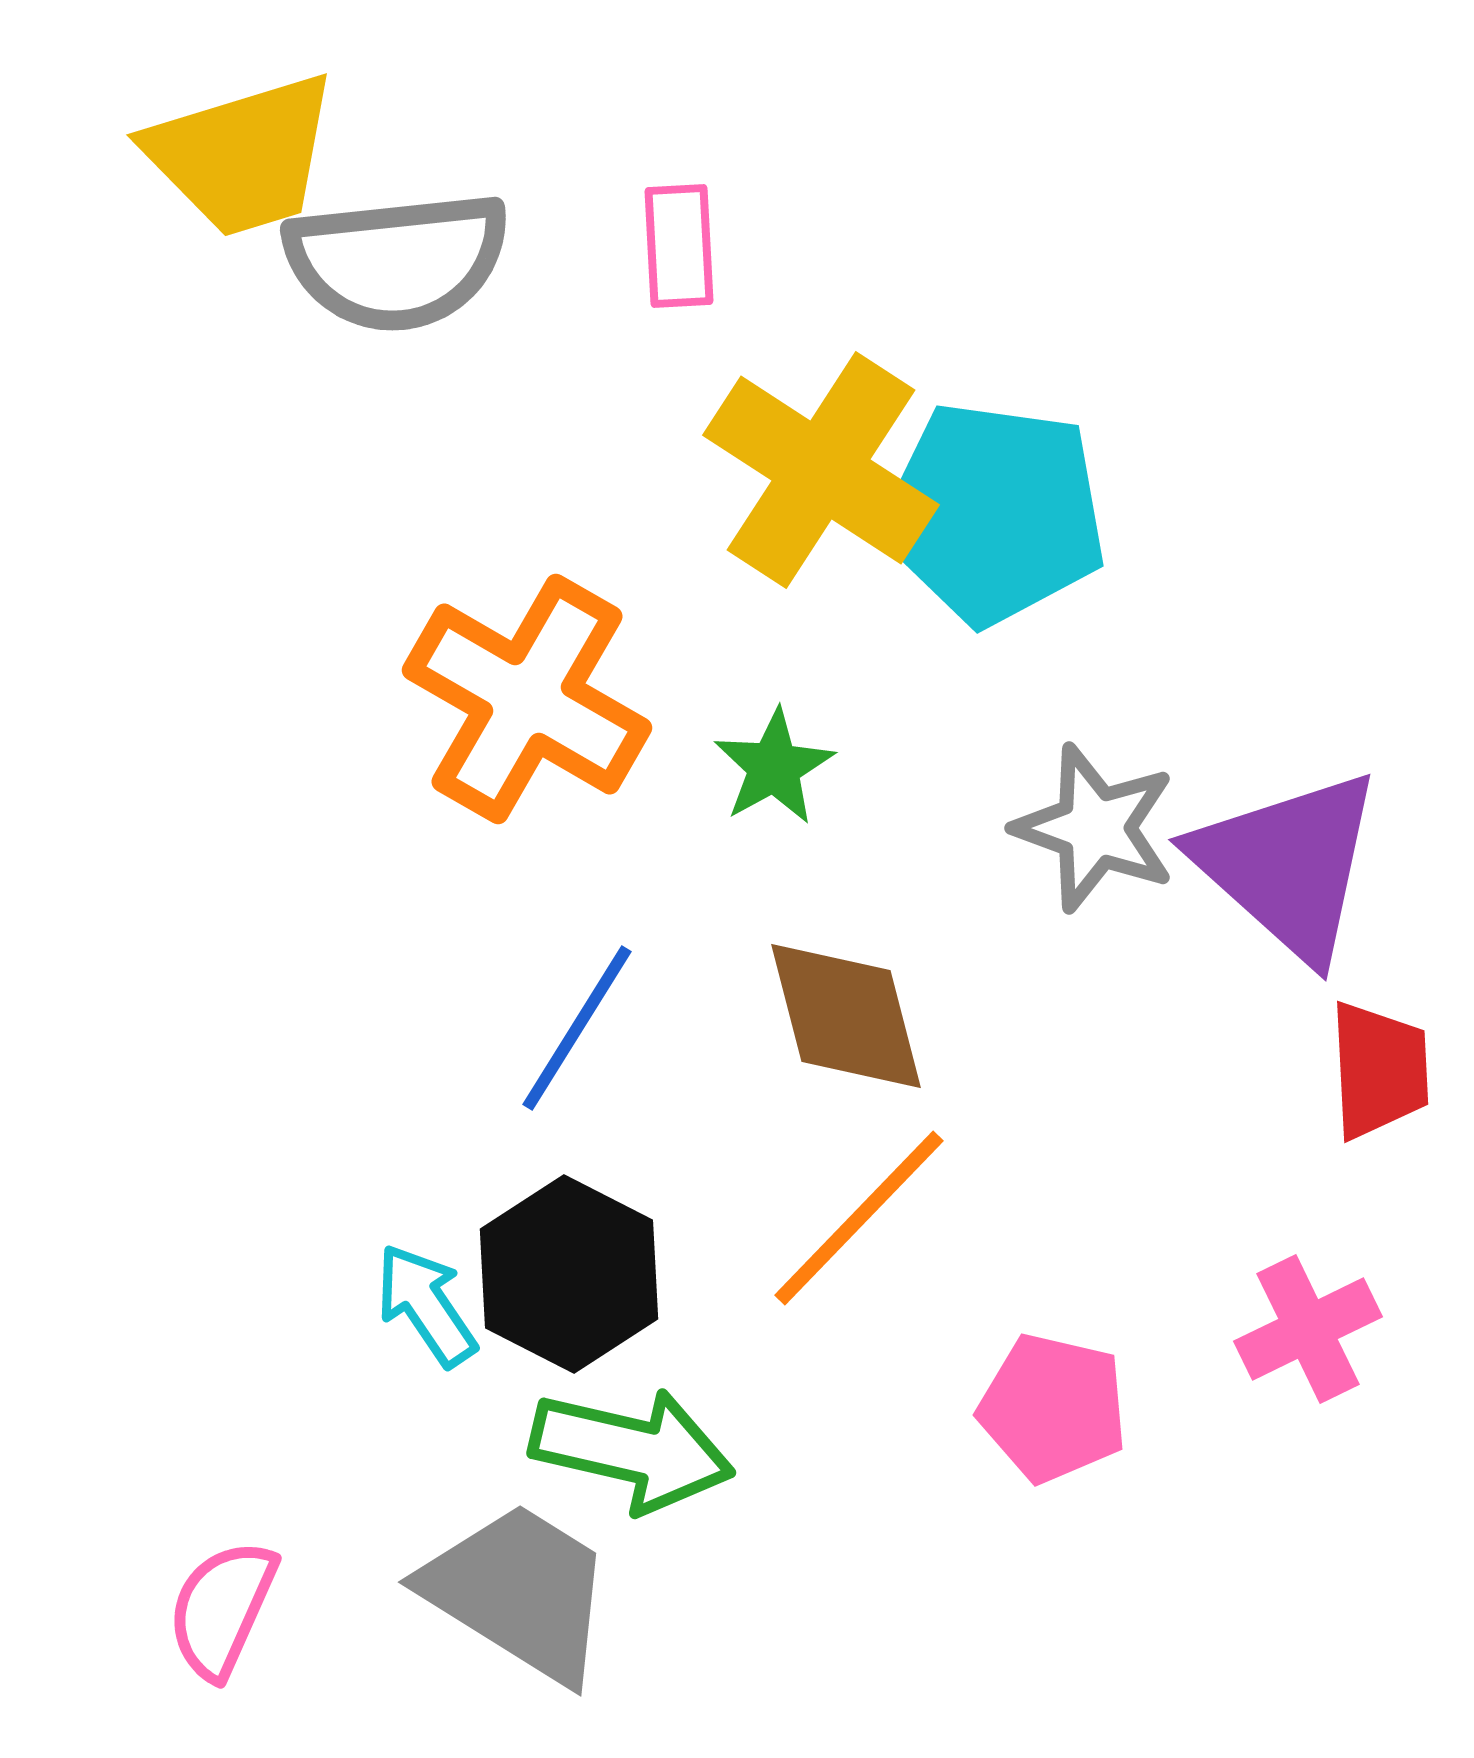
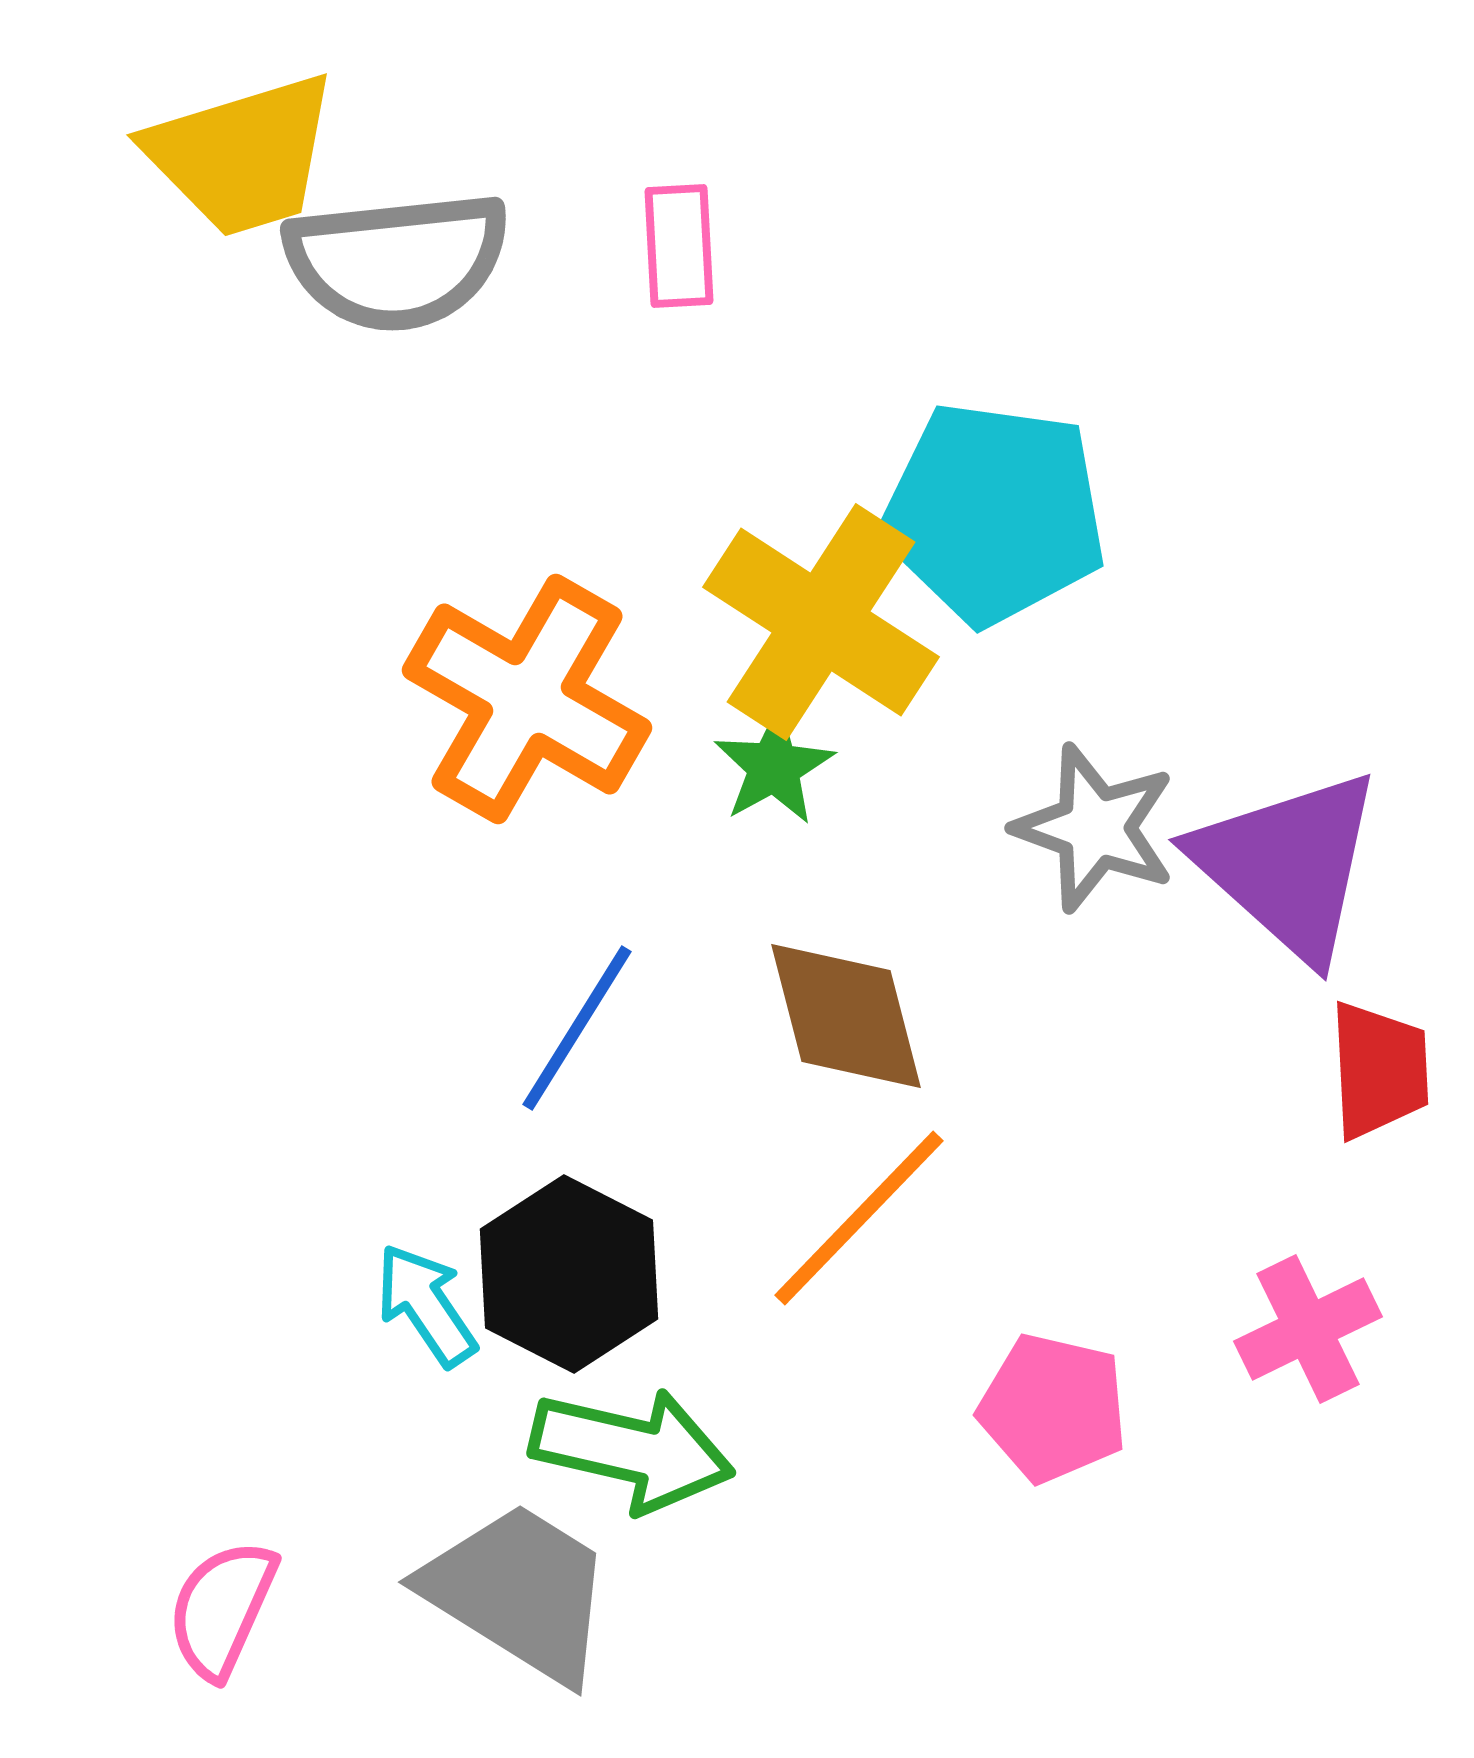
yellow cross: moved 152 px down
